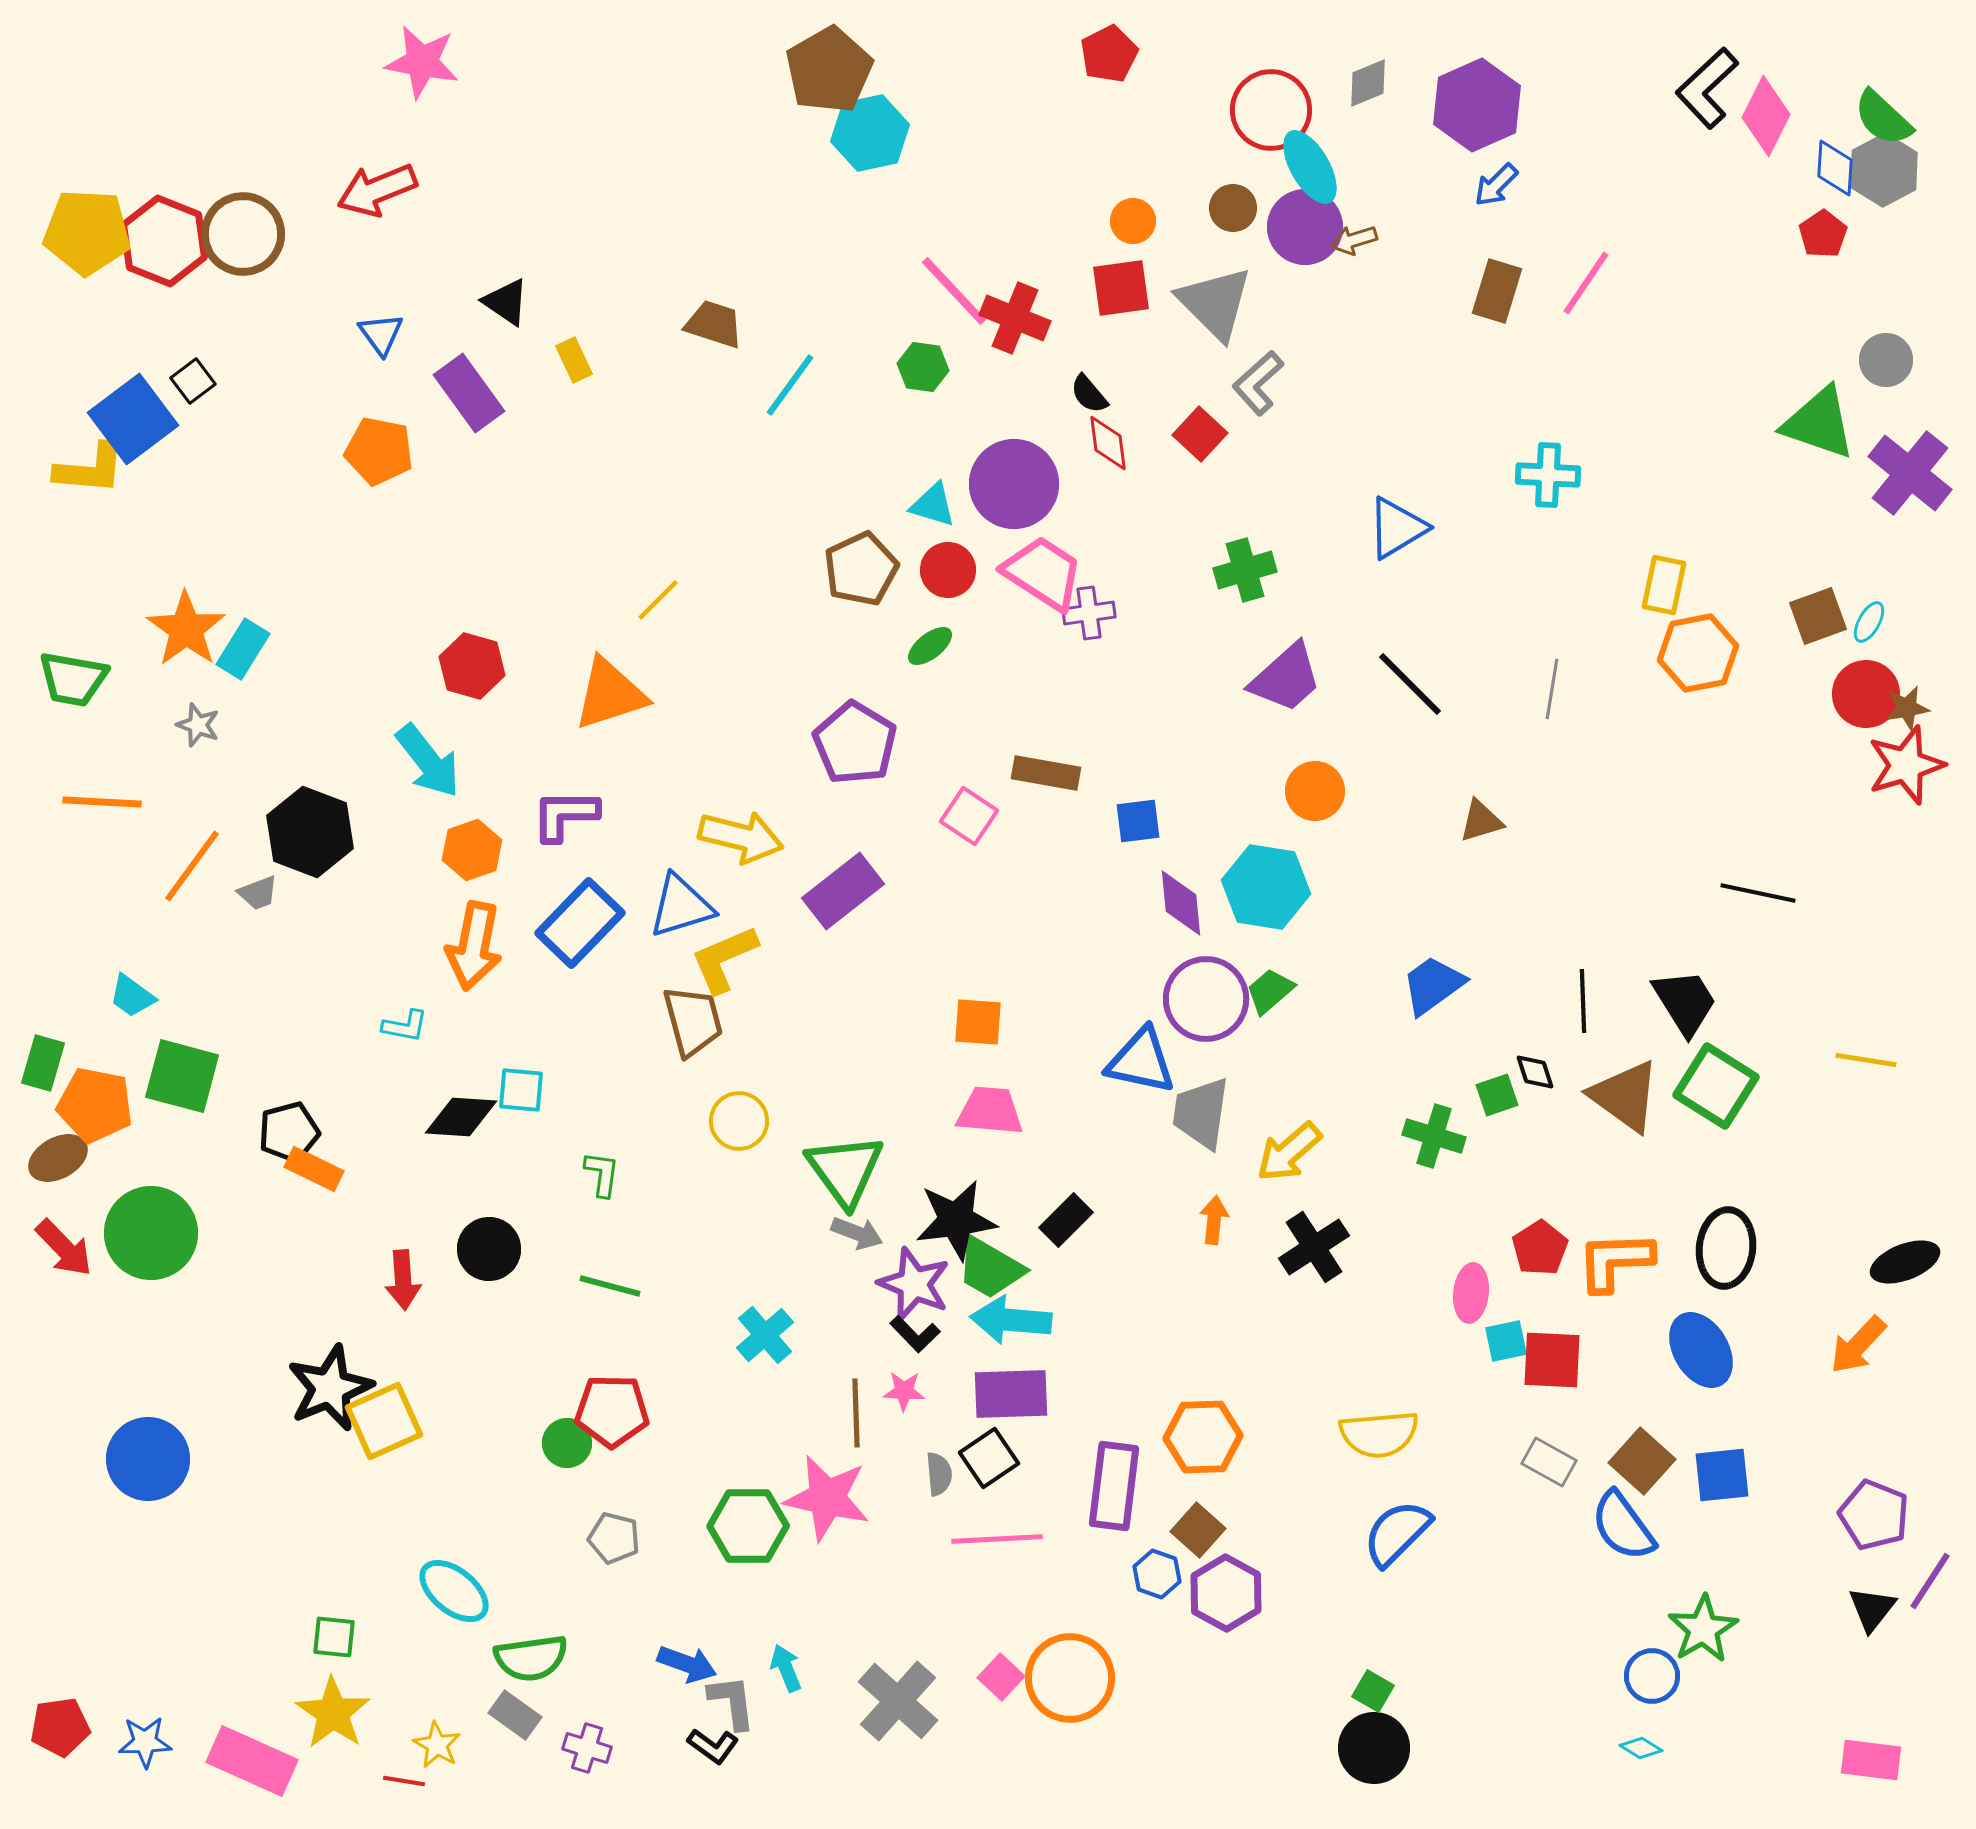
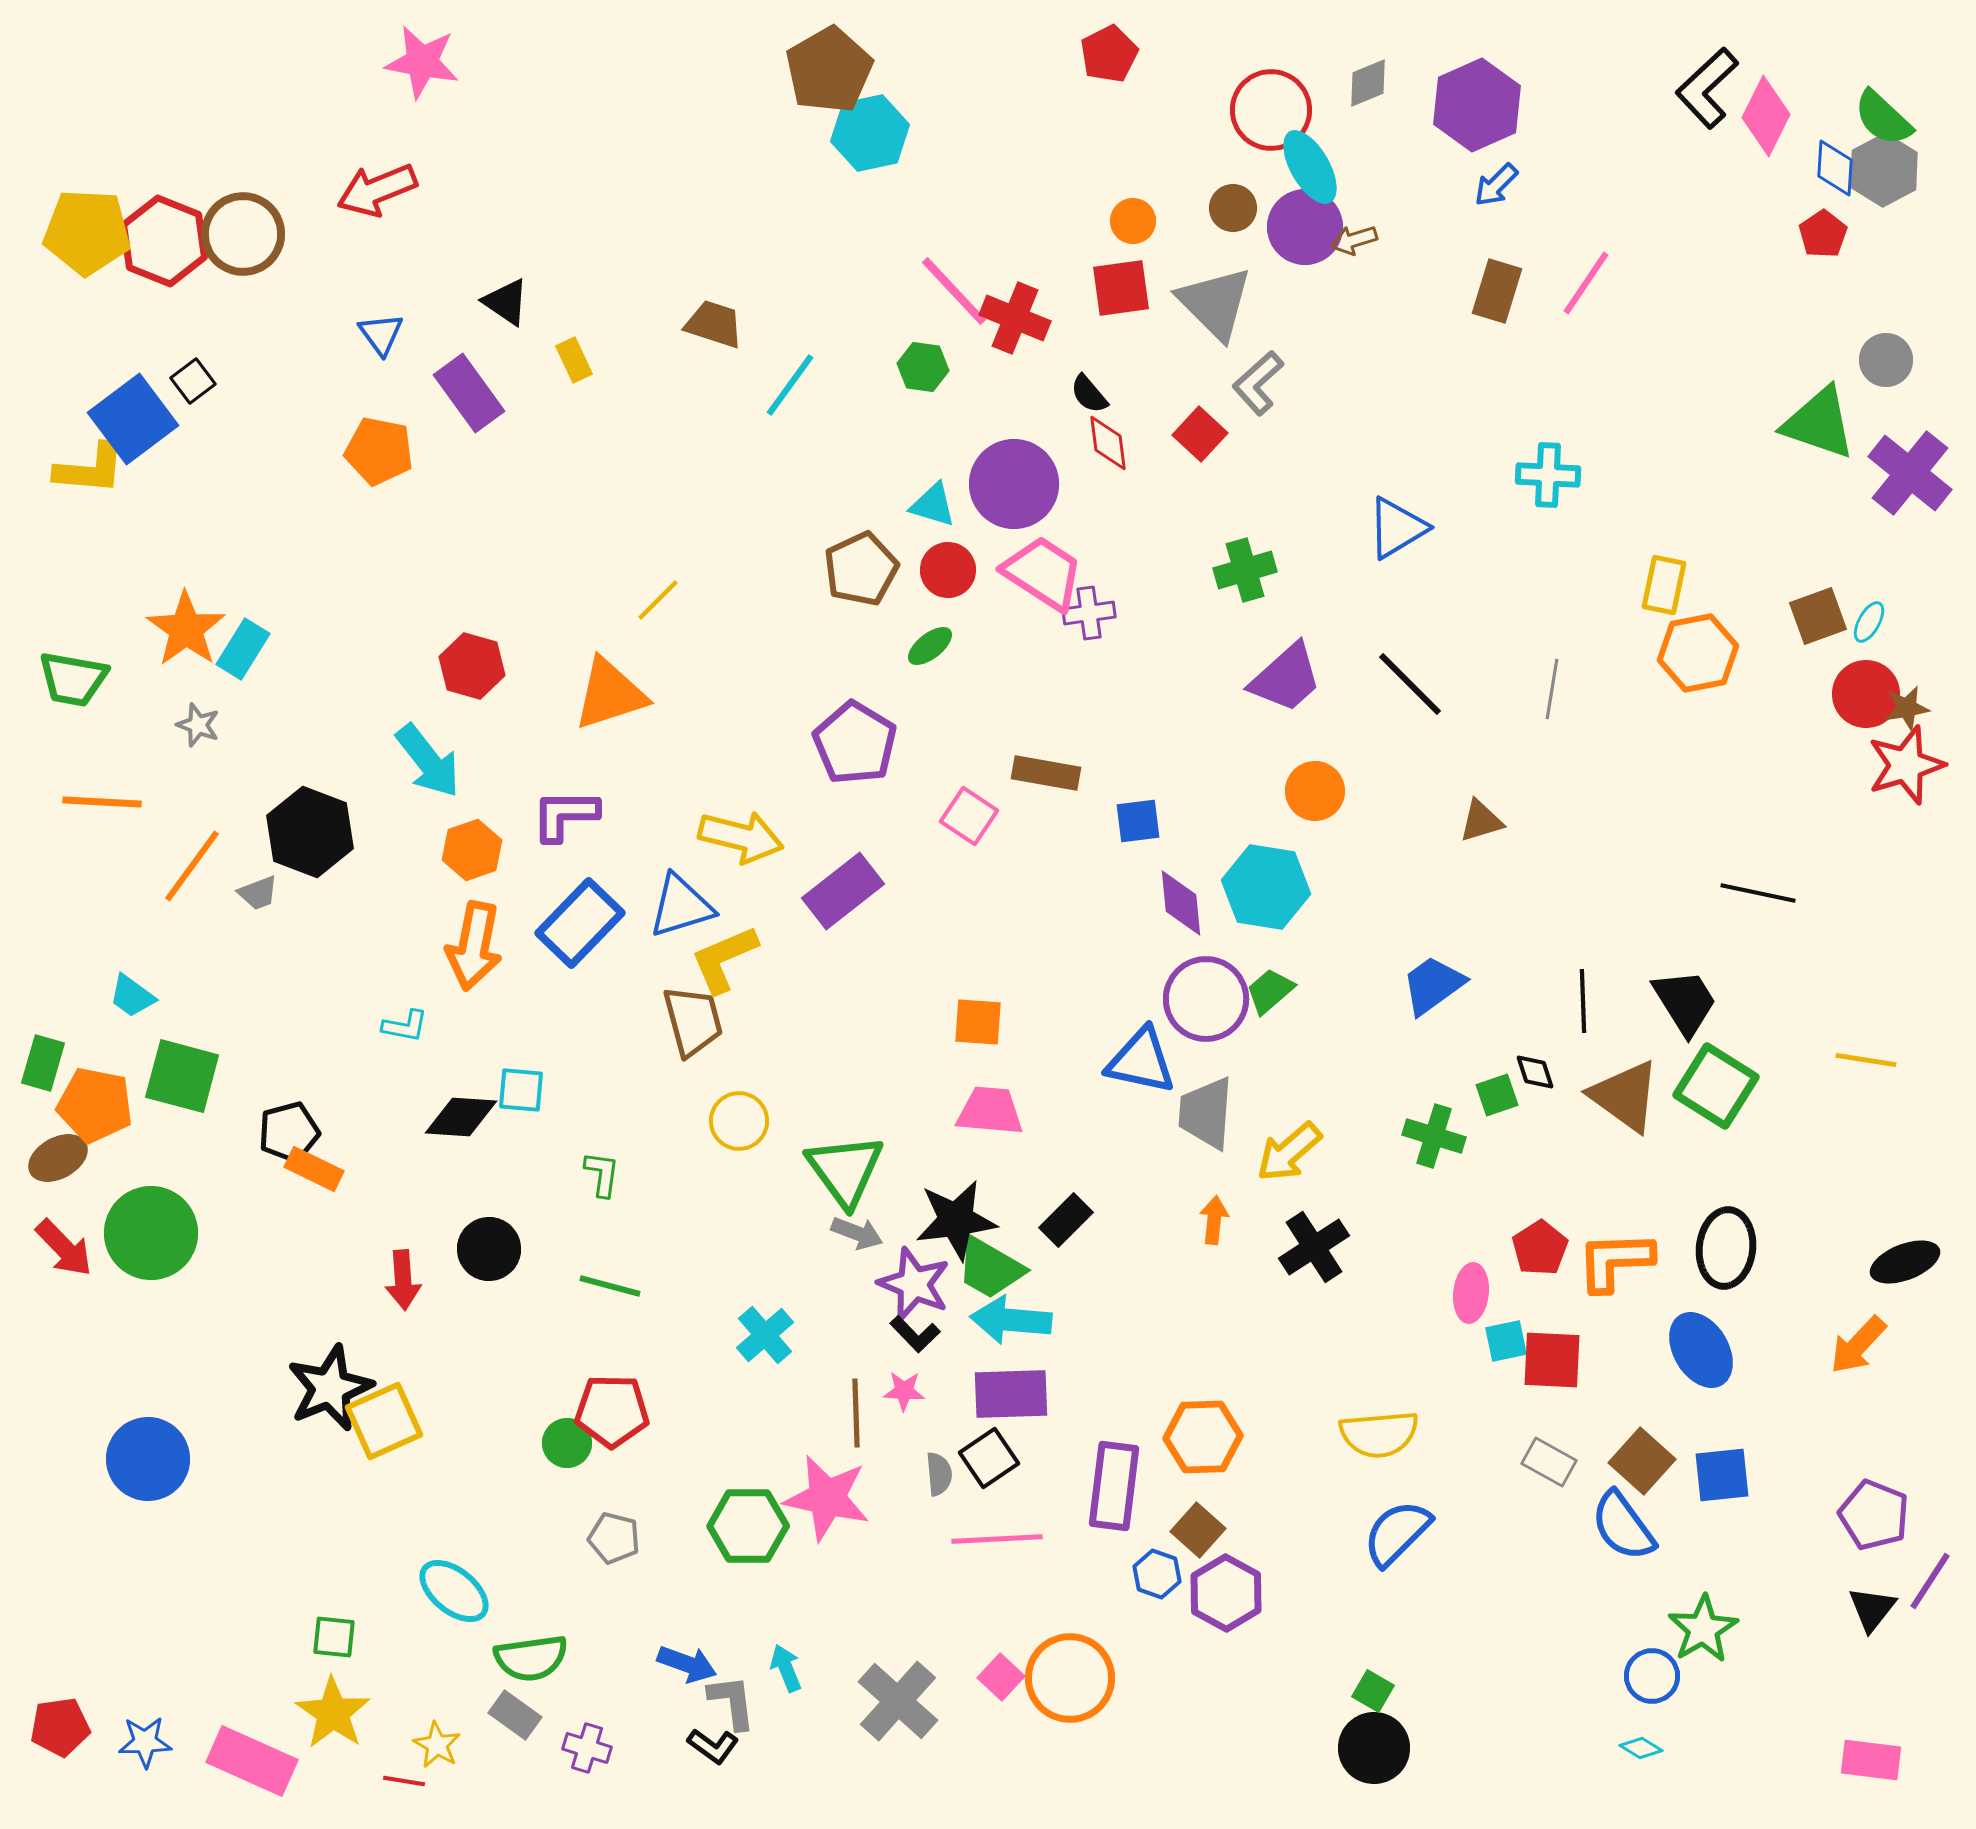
gray trapezoid at (1201, 1113): moved 5 px right; rotated 4 degrees counterclockwise
